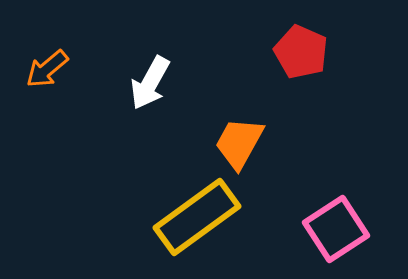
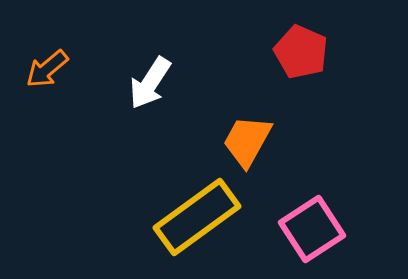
white arrow: rotated 4 degrees clockwise
orange trapezoid: moved 8 px right, 2 px up
pink square: moved 24 px left
